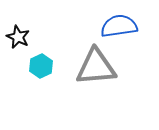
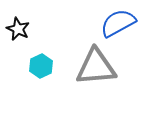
blue semicircle: moved 1 px left, 3 px up; rotated 21 degrees counterclockwise
black star: moved 8 px up
